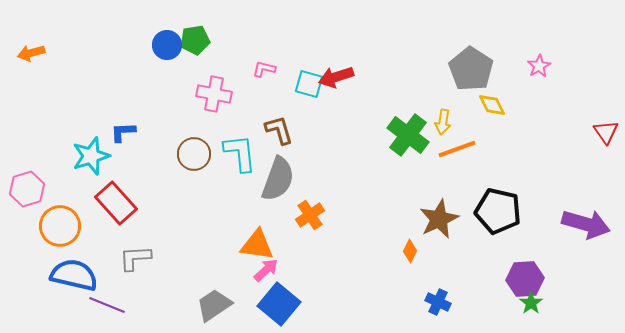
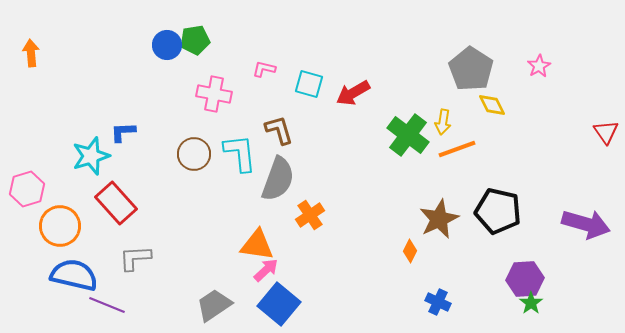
orange arrow: rotated 100 degrees clockwise
red arrow: moved 17 px right, 16 px down; rotated 12 degrees counterclockwise
